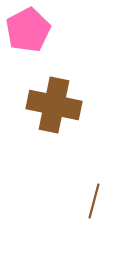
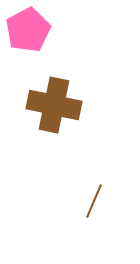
brown line: rotated 8 degrees clockwise
